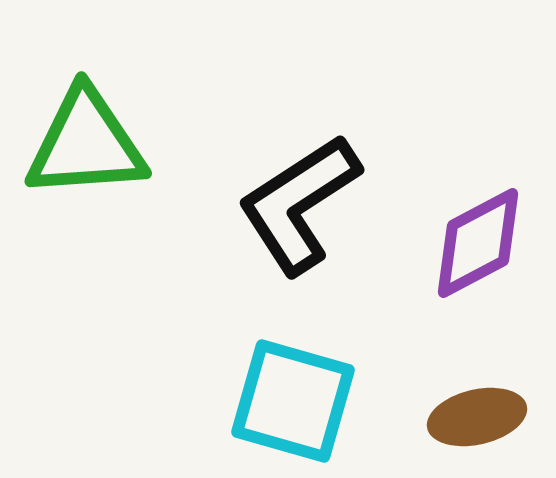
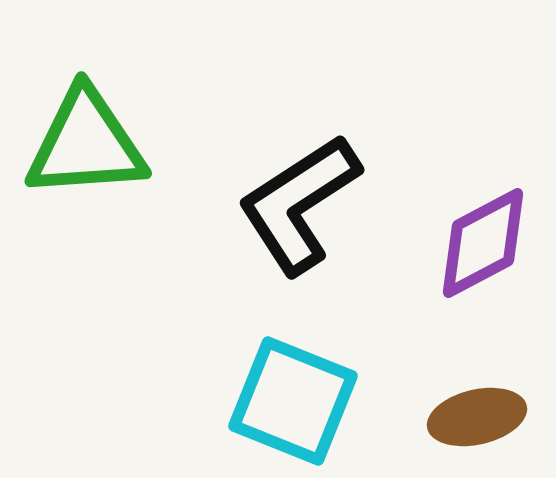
purple diamond: moved 5 px right
cyan square: rotated 6 degrees clockwise
